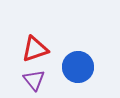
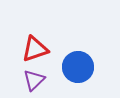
purple triangle: rotated 25 degrees clockwise
